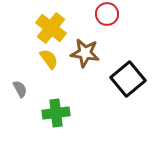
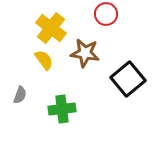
red circle: moved 1 px left
yellow semicircle: moved 5 px left, 1 px down
gray semicircle: moved 6 px down; rotated 48 degrees clockwise
green cross: moved 6 px right, 4 px up
